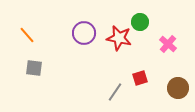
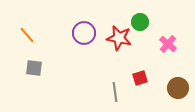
gray line: rotated 42 degrees counterclockwise
